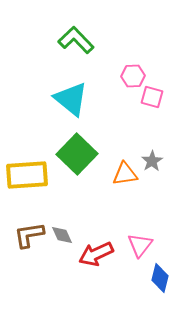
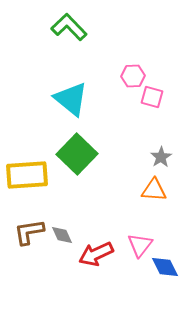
green L-shape: moved 7 px left, 13 px up
gray star: moved 9 px right, 4 px up
orange triangle: moved 29 px right, 16 px down; rotated 12 degrees clockwise
brown L-shape: moved 3 px up
blue diamond: moved 5 px right, 11 px up; rotated 40 degrees counterclockwise
